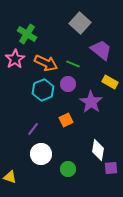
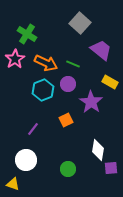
white circle: moved 15 px left, 6 px down
yellow triangle: moved 3 px right, 7 px down
